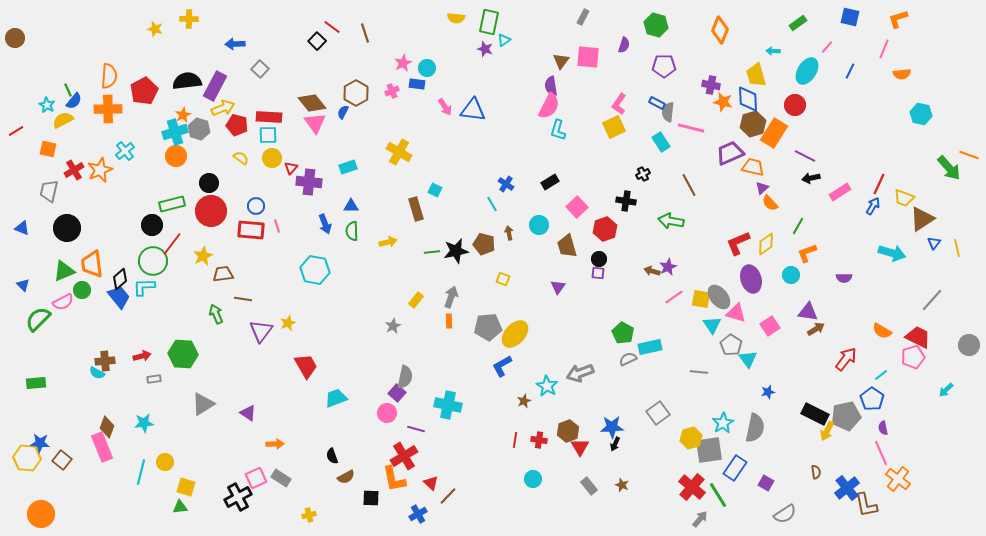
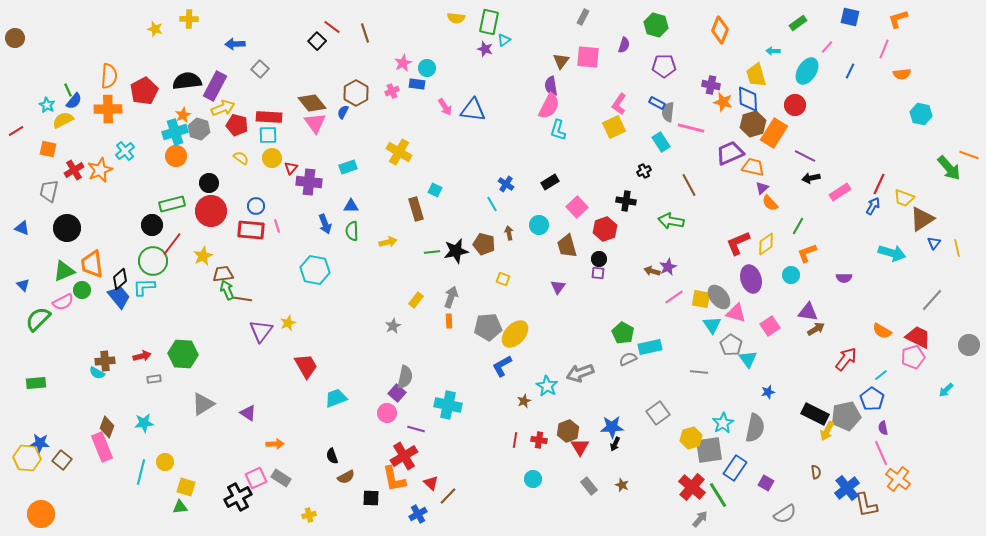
black cross at (643, 174): moved 1 px right, 3 px up
green arrow at (216, 314): moved 11 px right, 24 px up
